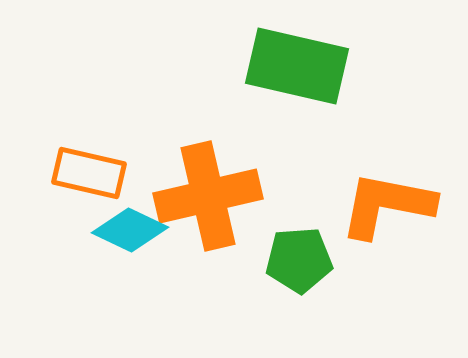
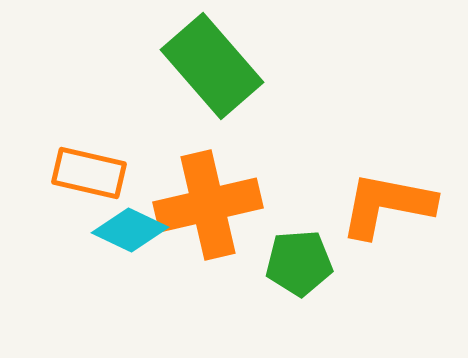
green rectangle: moved 85 px left; rotated 36 degrees clockwise
orange cross: moved 9 px down
green pentagon: moved 3 px down
